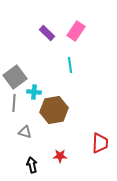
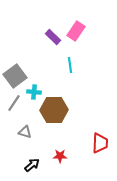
purple rectangle: moved 6 px right, 4 px down
gray square: moved 1 px up
gray line: rotated 30 degrees clockwise
brown hexagon: rotated 8 degrees clockwise
black arrow: rotated 63 degrees clockwise
